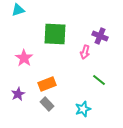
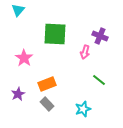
cyan triangle: rotated 32 degrees counterclockwise
